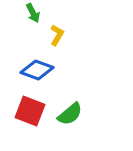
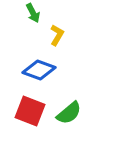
blue diamond: moved 2 px right
green semicircle: moved 1 px left, 1 px up
